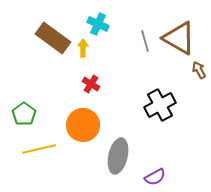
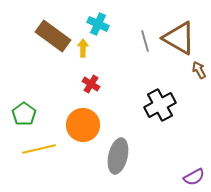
brown rectangle: moved 2 px up
purple semicircle: moved 39 px right
